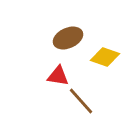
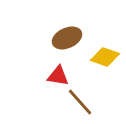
brown ellipse: moved 1 px left
brown line: moved 1 px left, 1 px down
